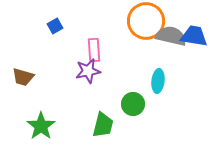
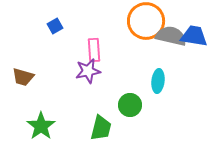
green circle: moved 3 px left, 1 px down
green trapezoid: moved 2 px left, 3 px down
